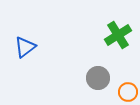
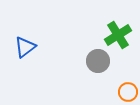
gray circle: moved 17 px up
